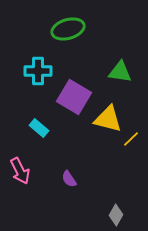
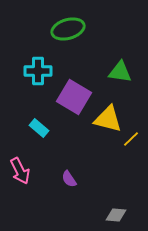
gray diamond: rotated 65 degrees clockwise
